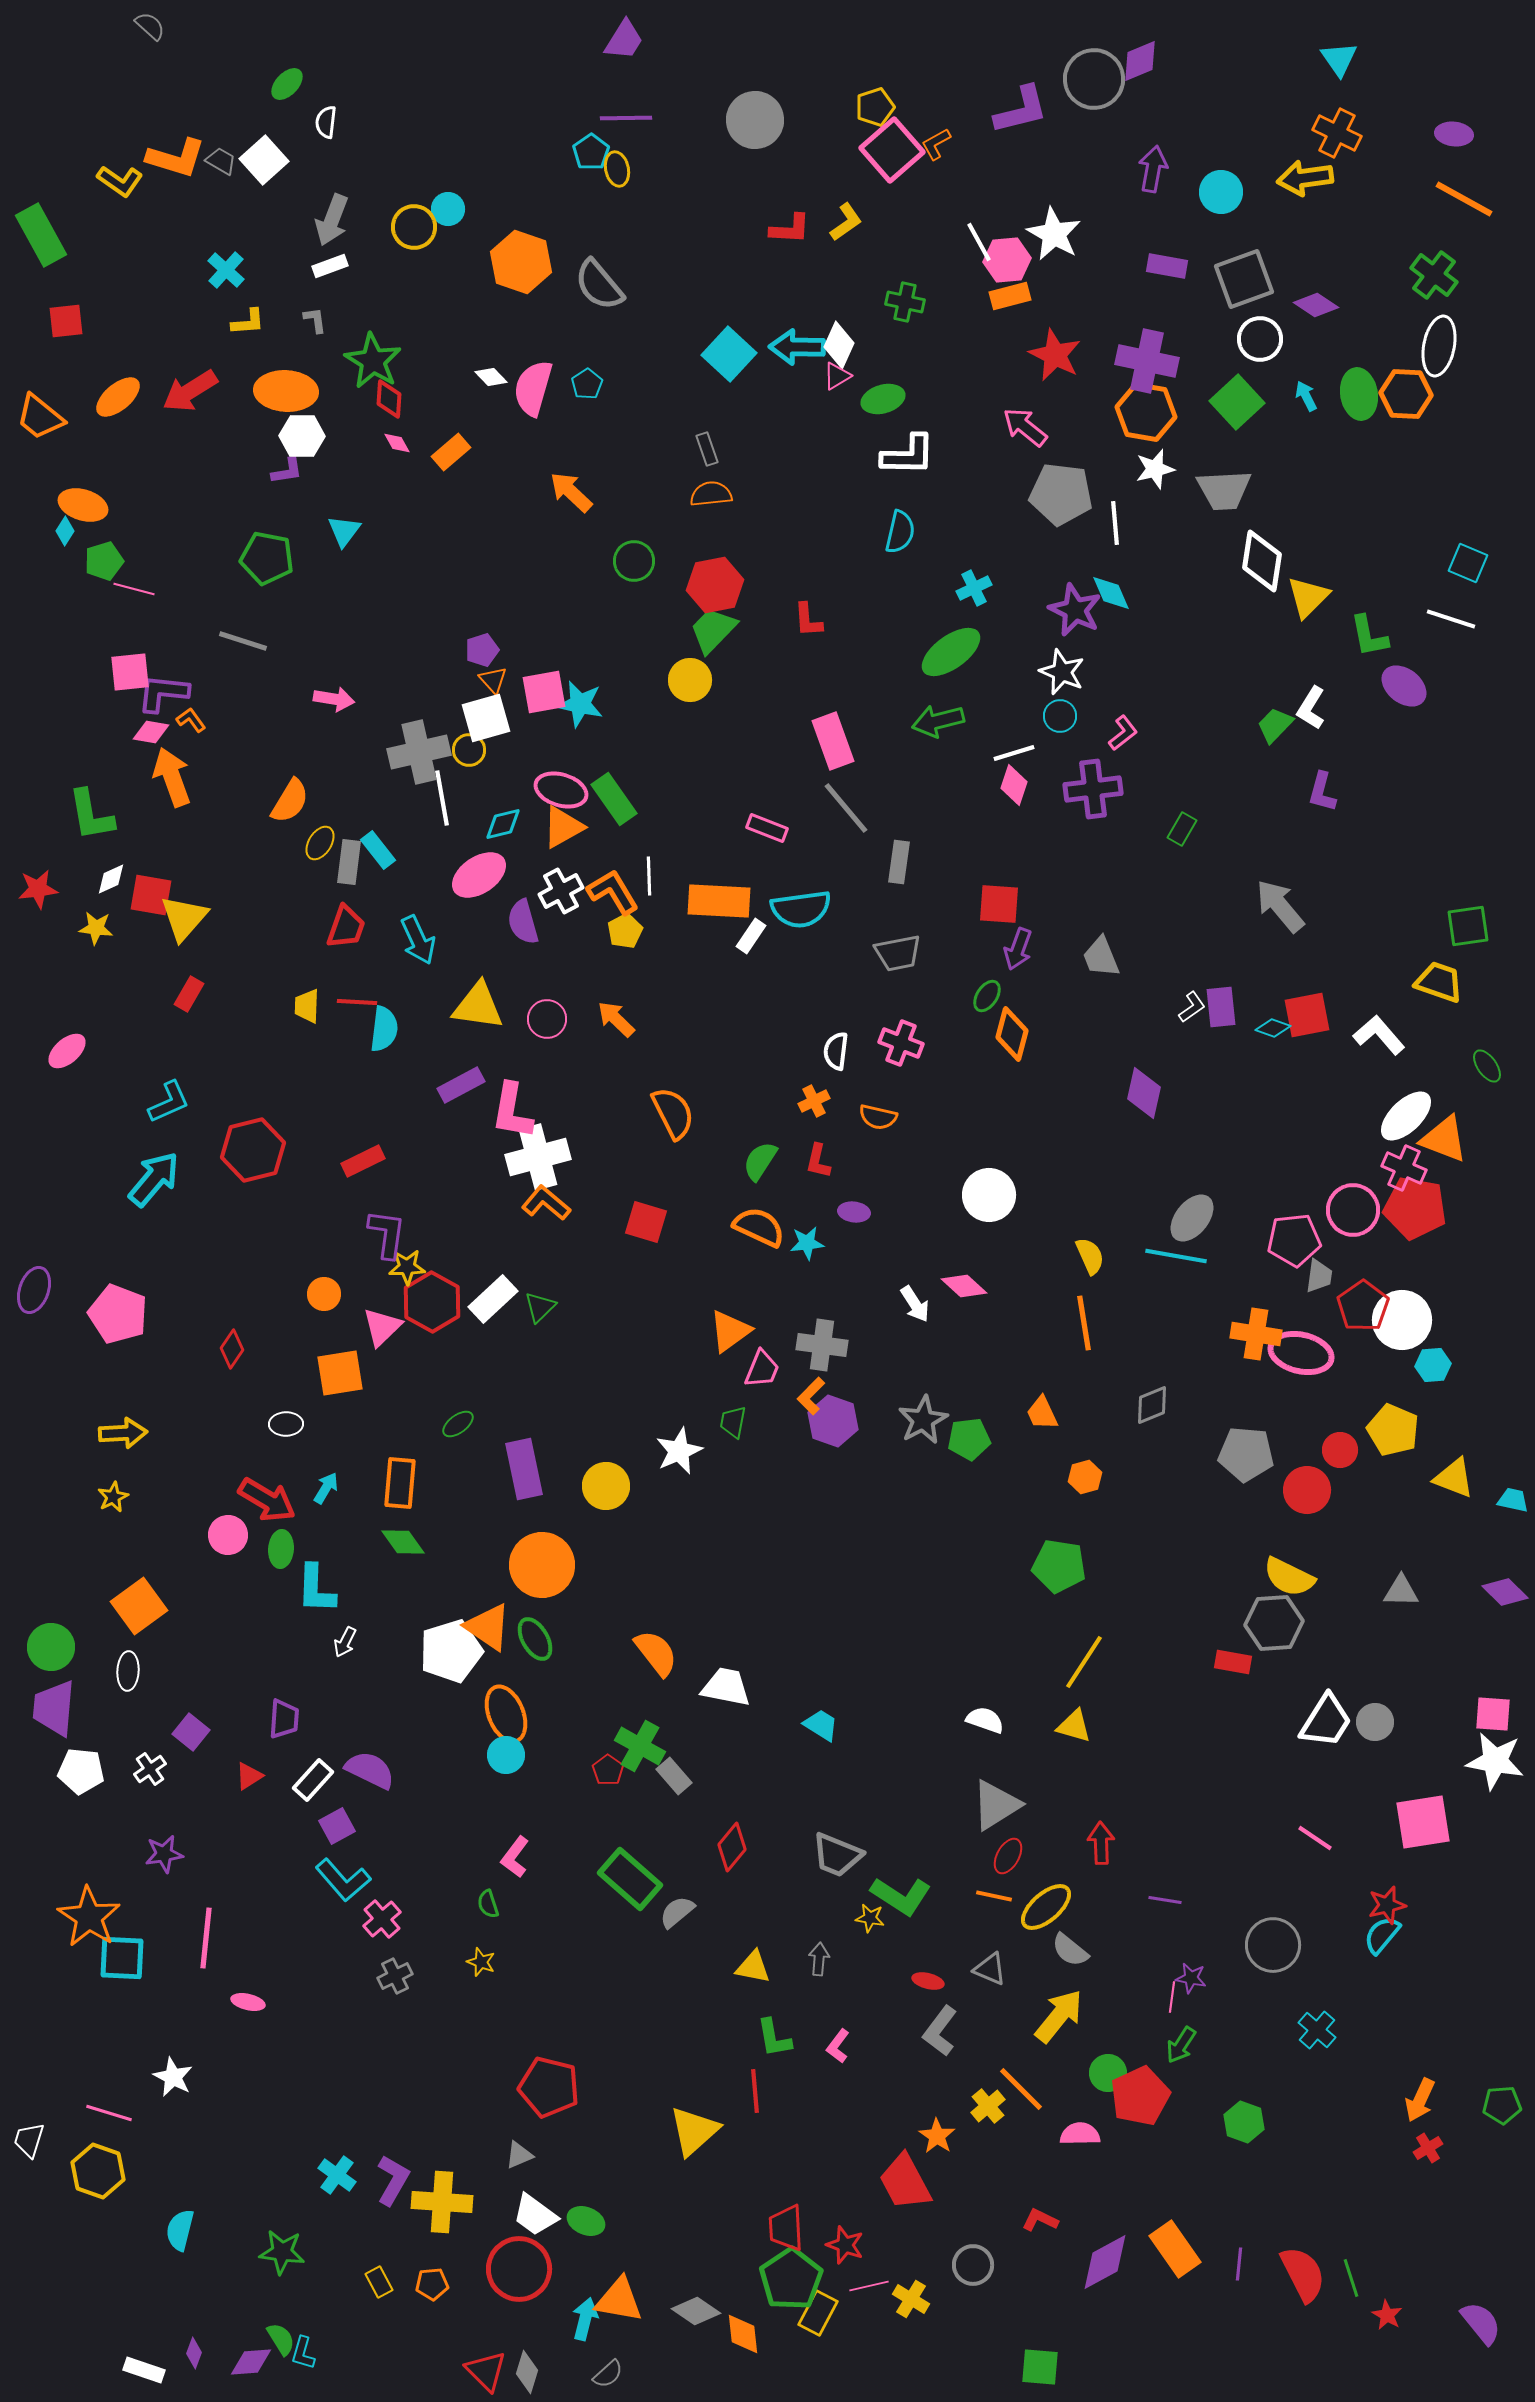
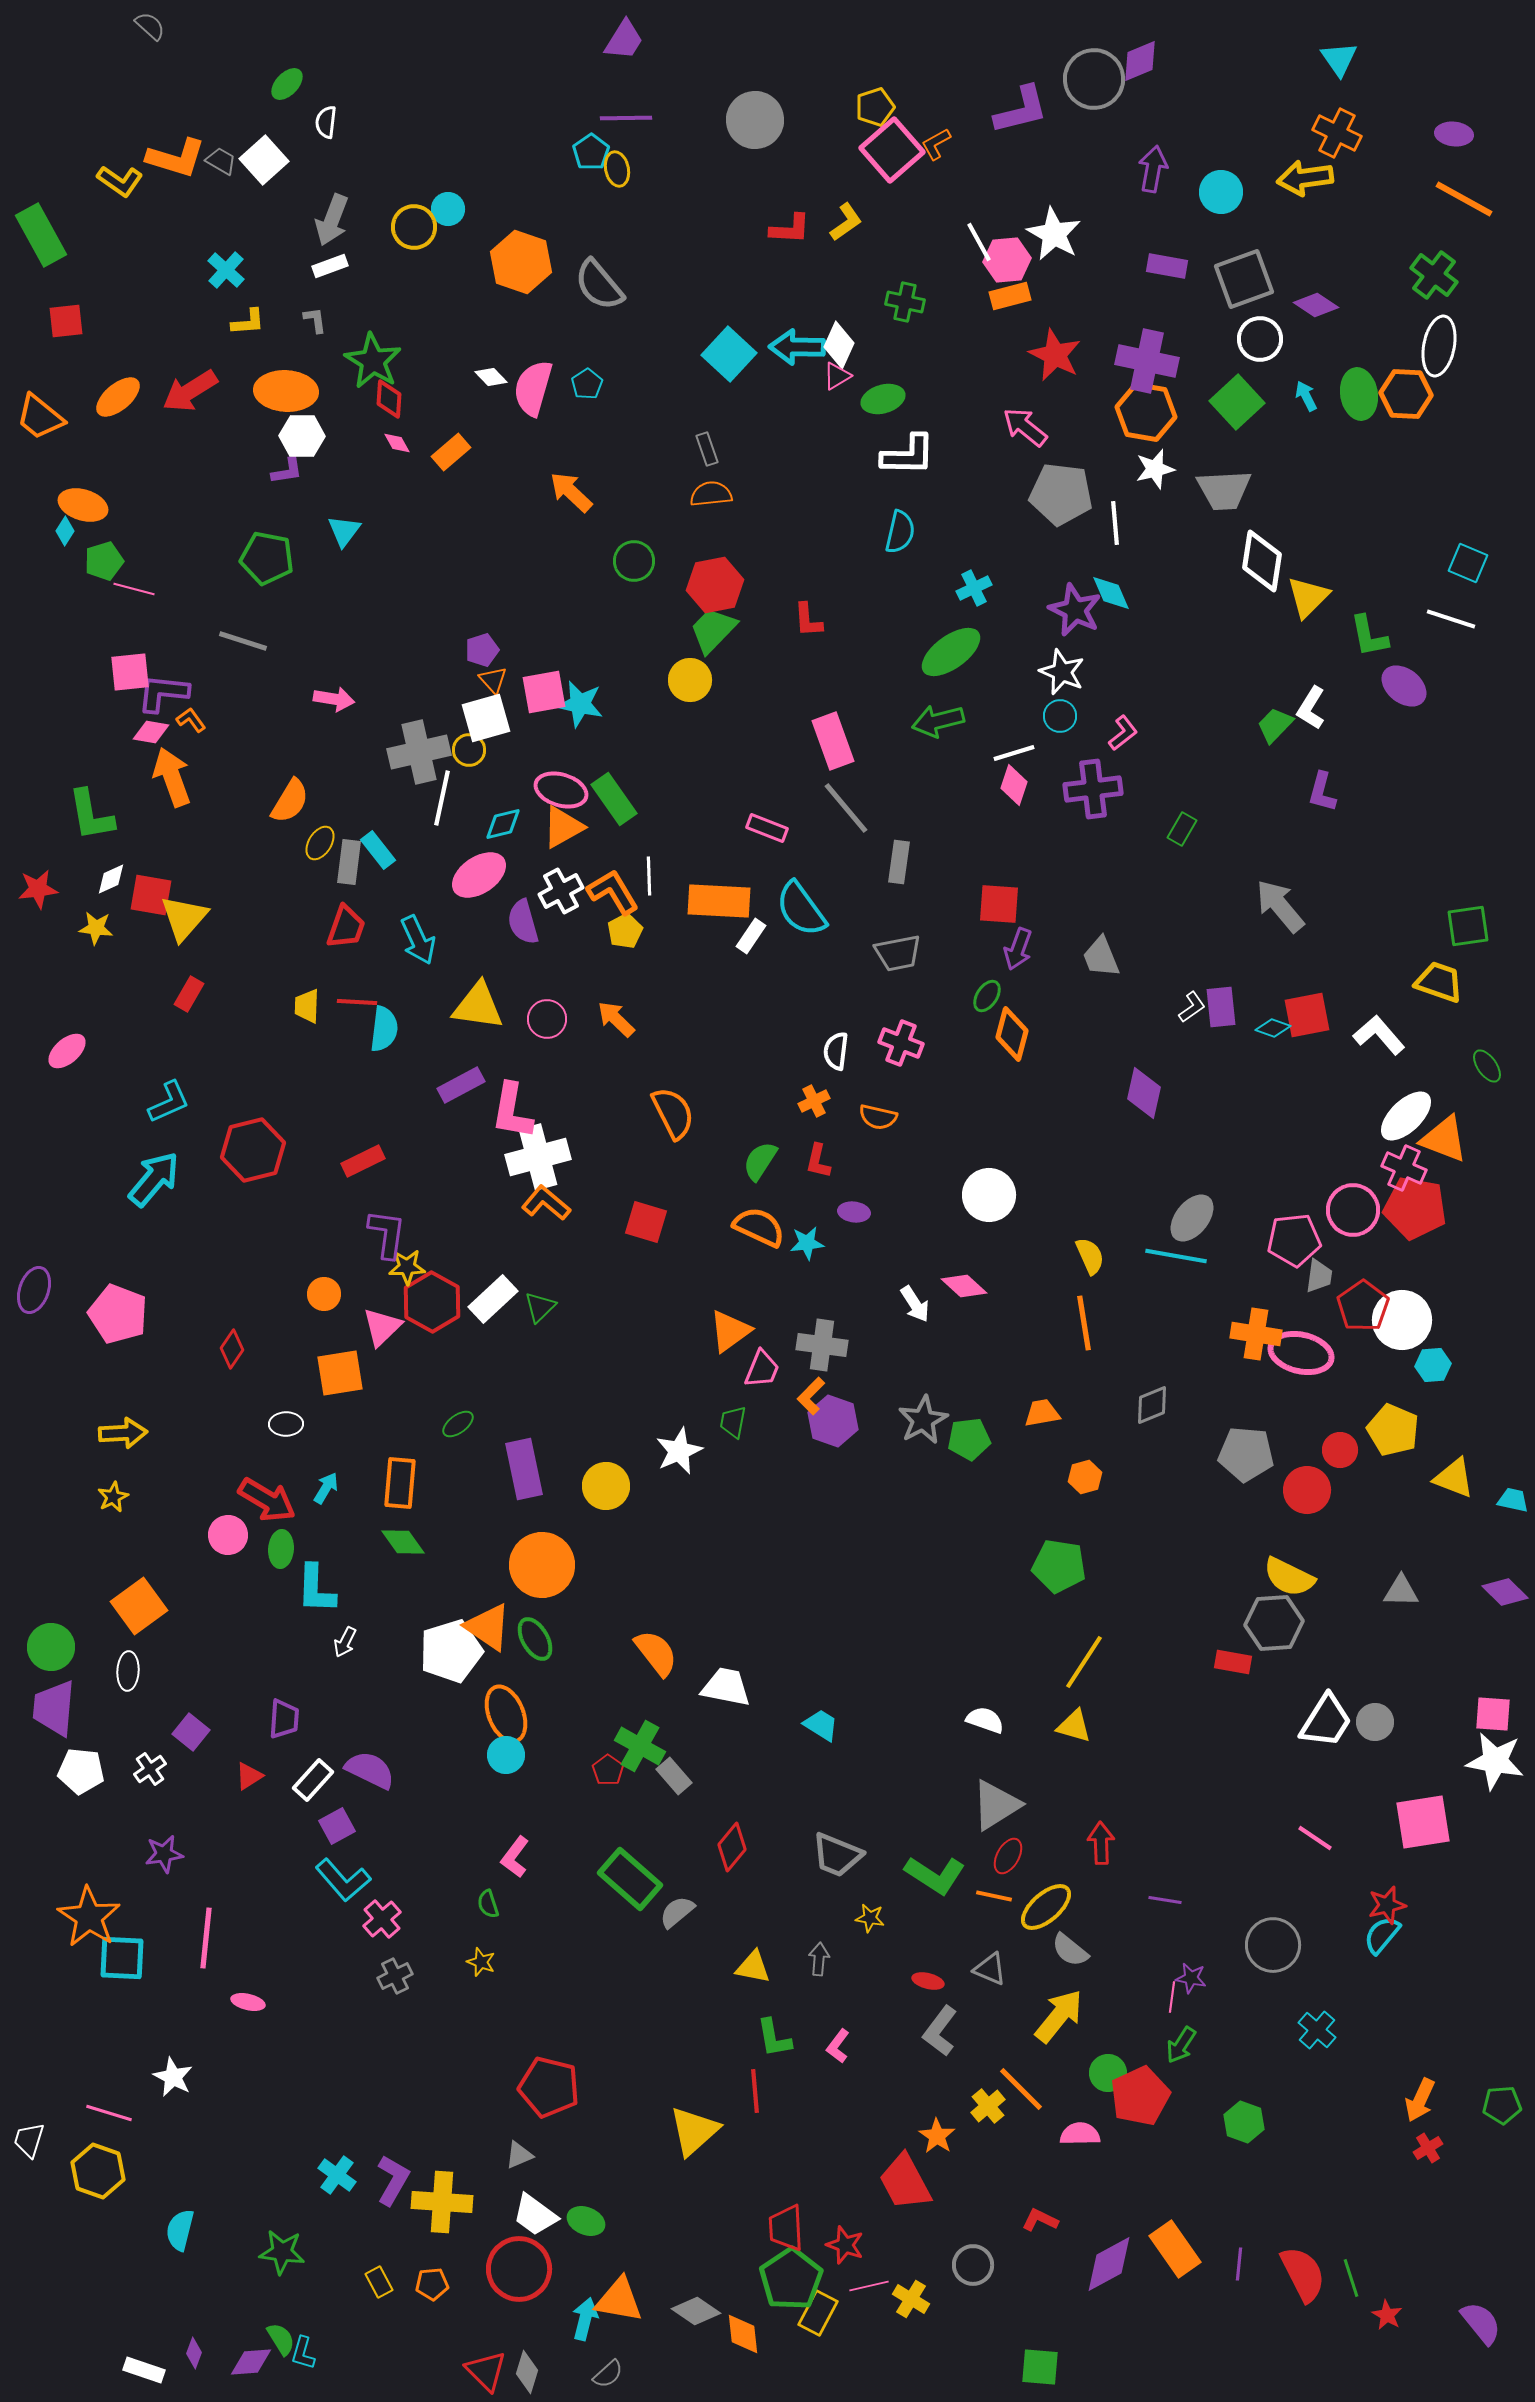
white line at (442, 798): rotated 22 degrees clockwise
cyan semicircle at (801, 909): rotated 62 degrees clockwise
orange trapezoid at (1042, 1413): rotated 105 degrees clockwise
green L-shape at (901, 1896): moved 34 px right, 21 px up
purple diamond at (1105, 2262): moved 4 px right, 2 px down
